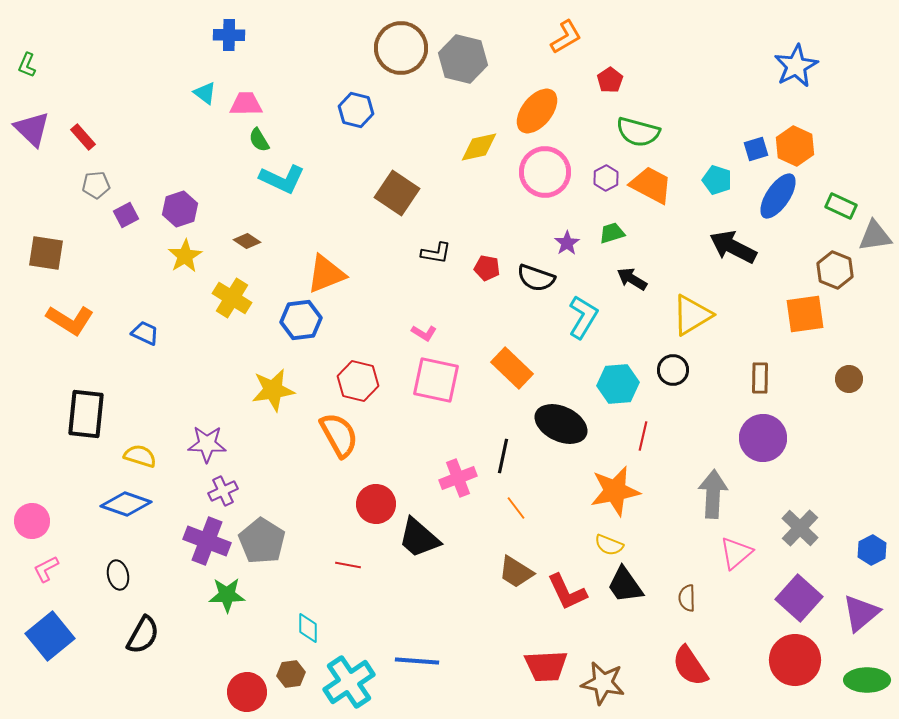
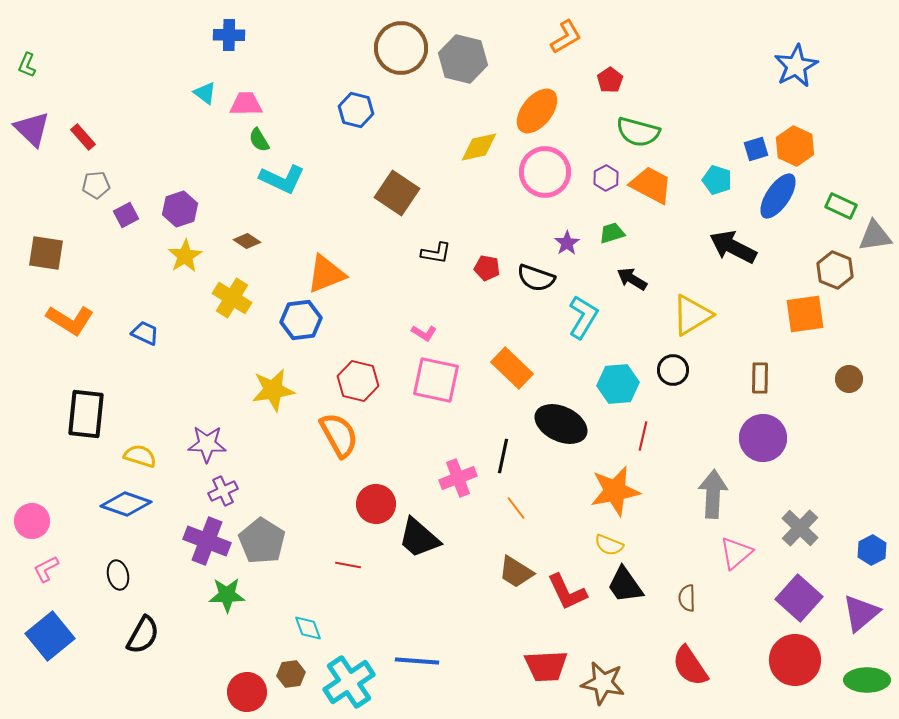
cyan diamond at (308, 628): rotated 20 degrees counterclockwise
